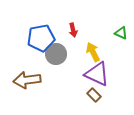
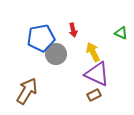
brown arrow: moved 11 px down; rotated 128 degrees clockwise
brown rectangle: rotated 72 degrees counterclockwise
